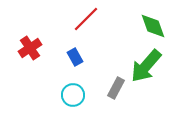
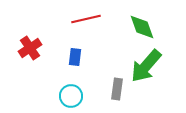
red line: rotated 32 degrees clockwise
green diamond: moved 11 px left, 1 px down
blue rectangle: rotated 36 degrees clockwise
gray rectangle: moved 1 px right, 1 px down; rotated 20 degrees counterclockwise
cyan circle: moved 2 px left, 1 px down
